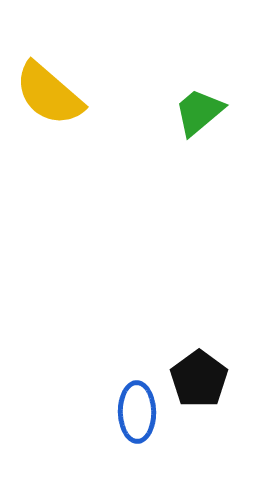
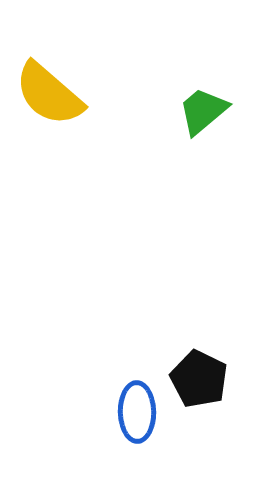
green trapezoid: moved 4 px right, 1 px up
black pentagon: rotated 10 degrees counterclockwise
